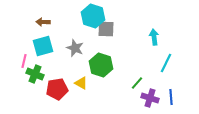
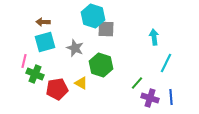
cyan square: moved 2 px right, 4 px up
